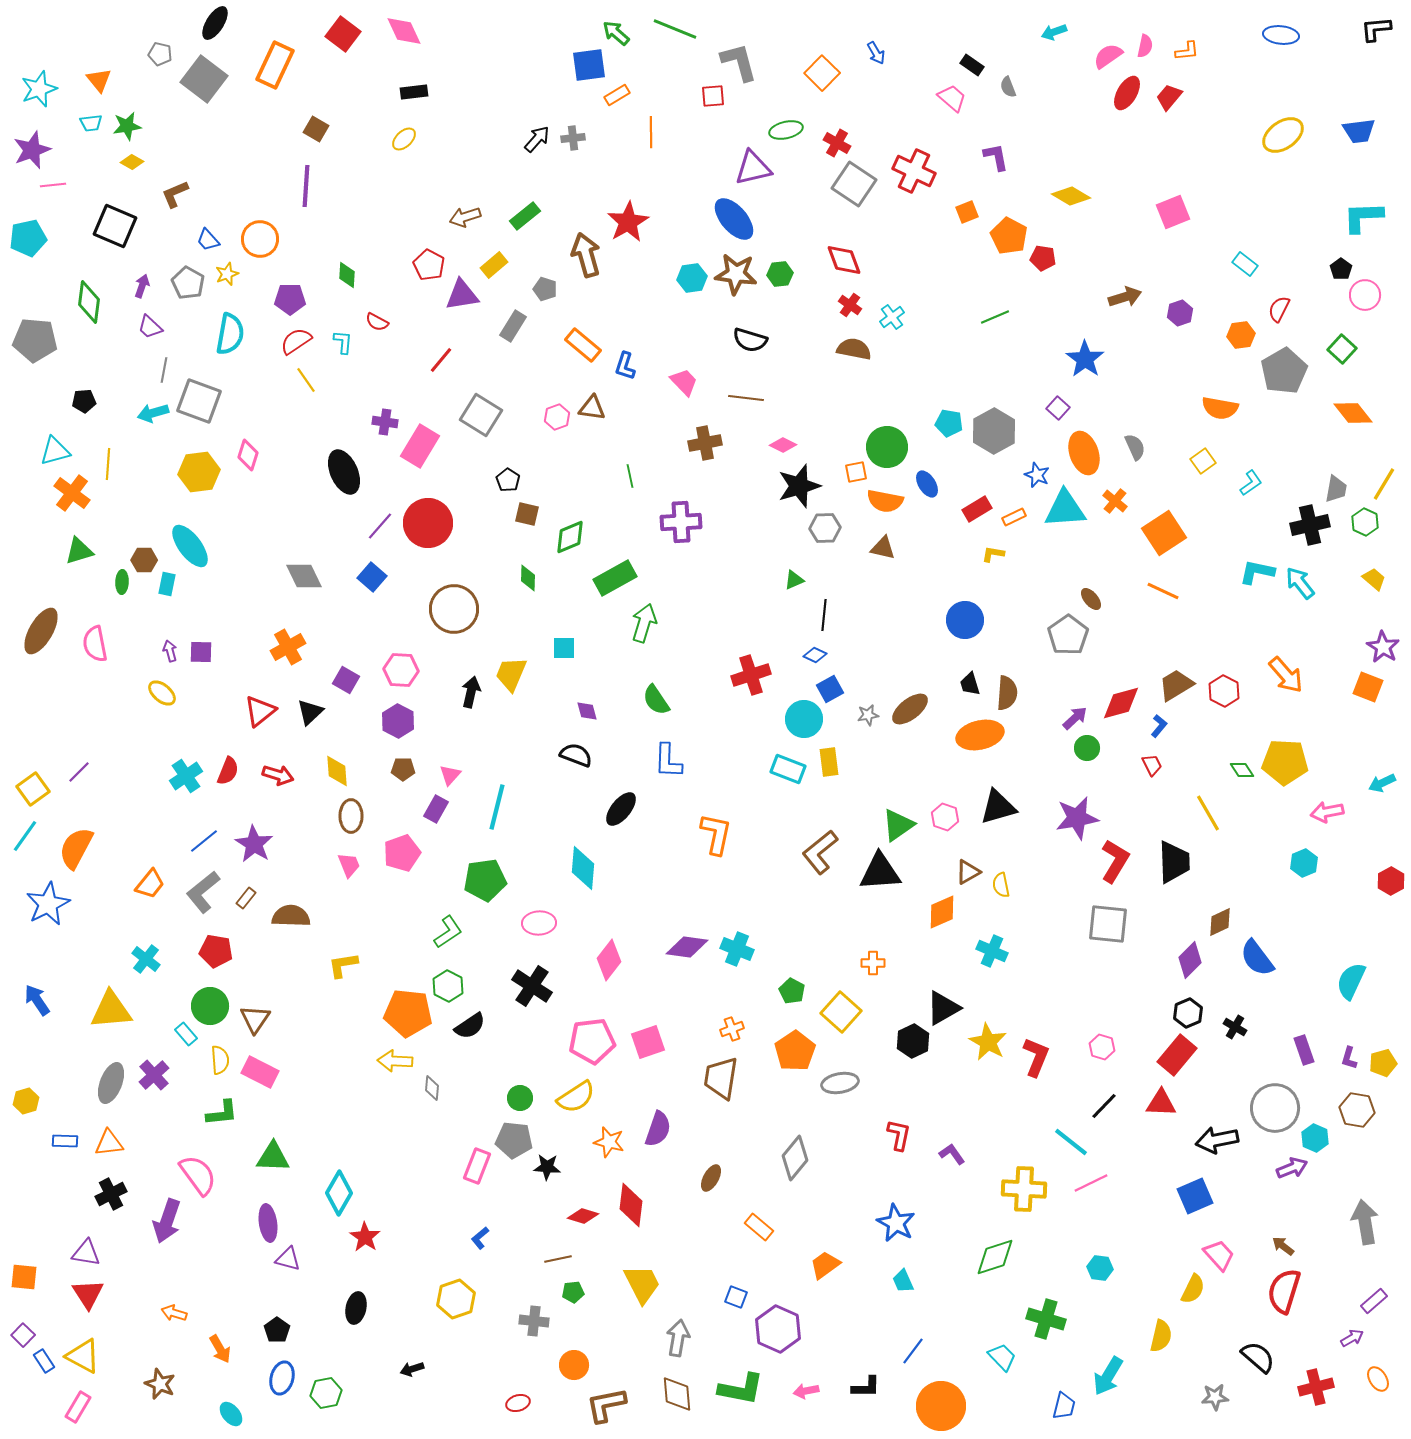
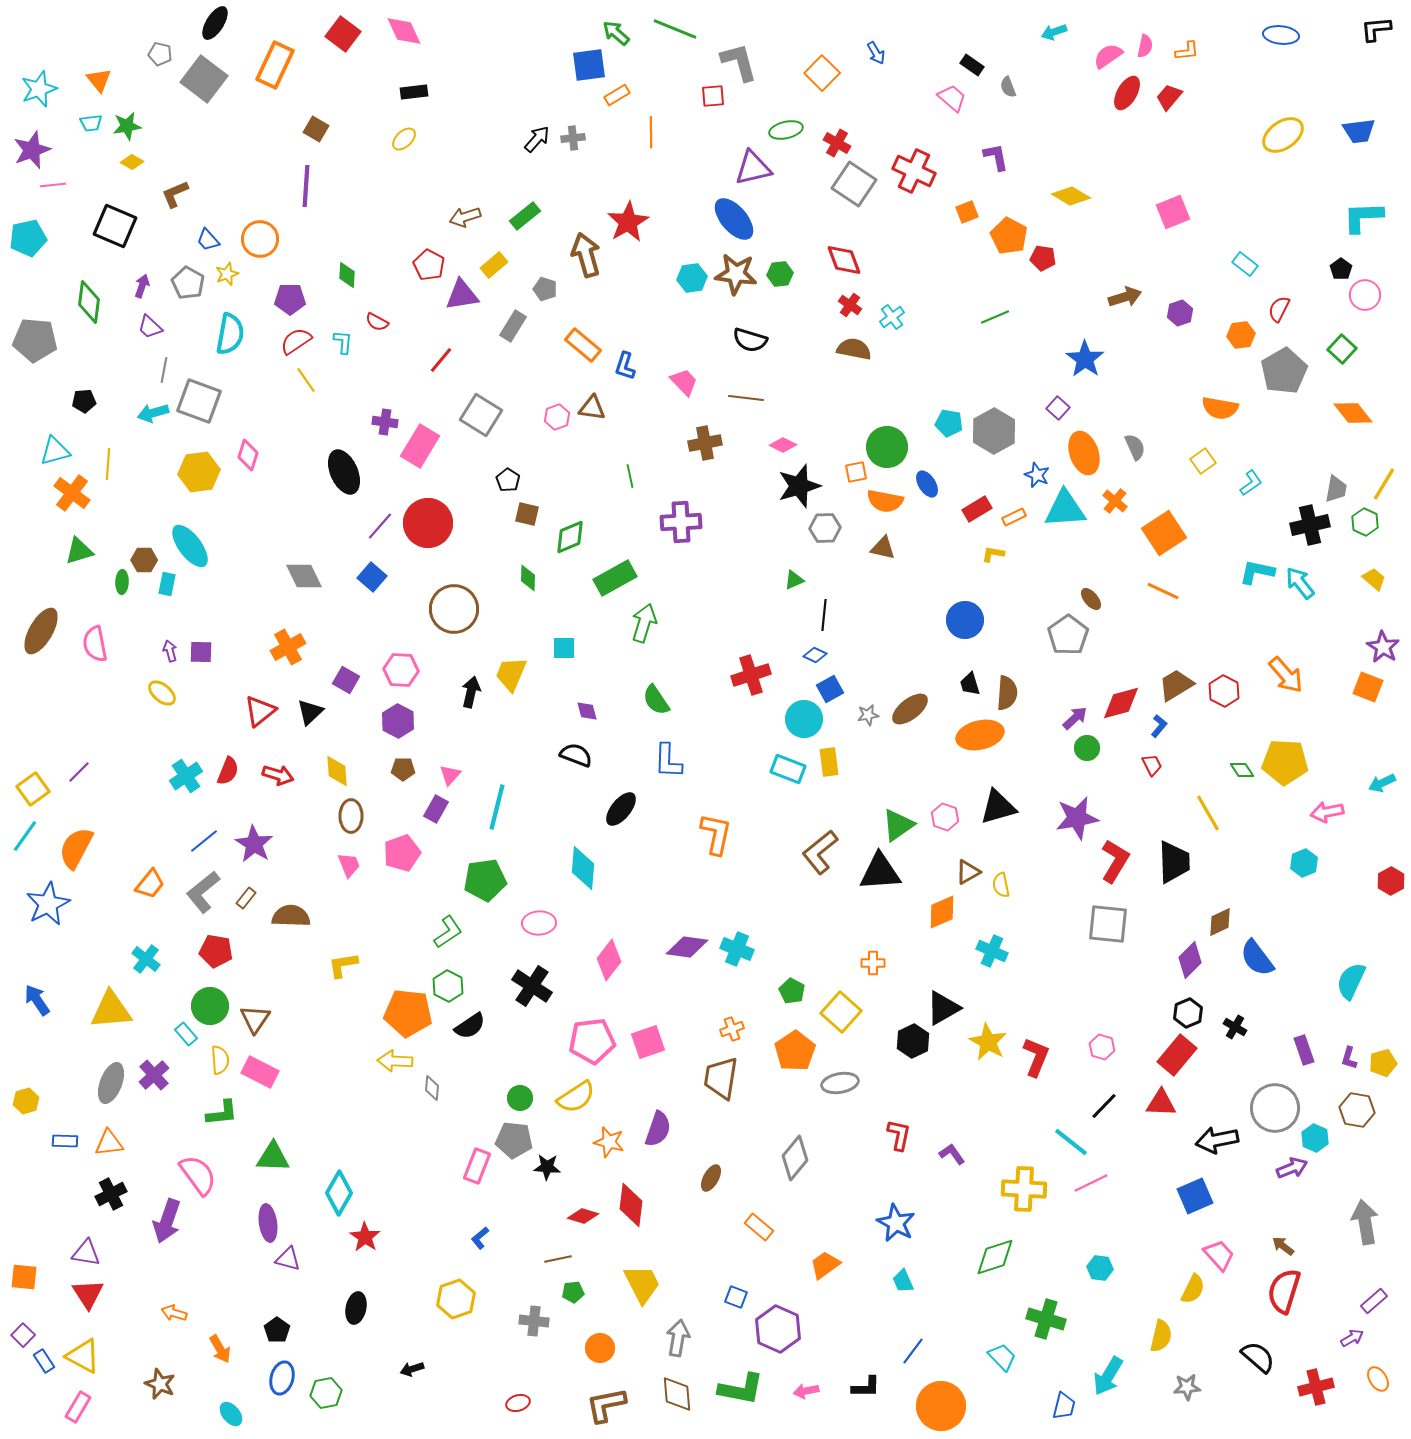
orange circle at (574, 1365): moved 26 px right, 17 px up
gray star at (1215, 1397): moved 28 px left, 10 px up
